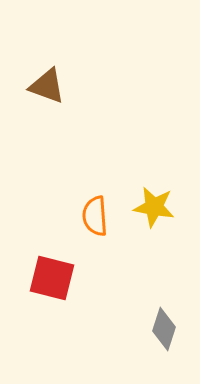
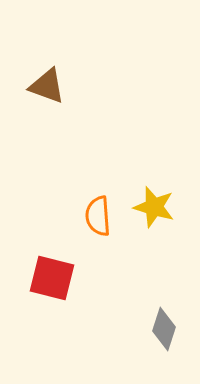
yellow star: rotated 6 degrees clockwise
orange semicircle: moved 3 px right
